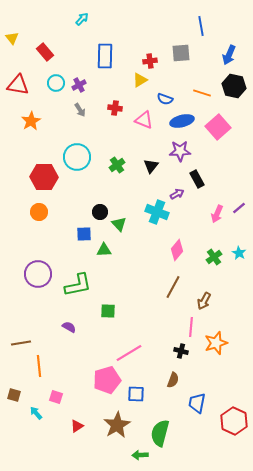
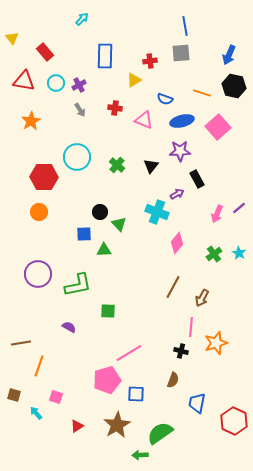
blue line at (201, 26): moved 16 px left
yellow triangle at (140, 80): moved 6 px left
red triangle at (18, 85): moved 6 px right, 4 px up
green cross at (117, 165): rotated 14 degrees counterclockwise
pink diamond at (177, 250): moved 7 px up
green cross at (214, 257): moved 3 px up
brown arrow at (204, 301): moved 2 px left, 3 px up
orange line at (39, 366): rotated 25 degrees clockwise
green semicircle at (160, 433): rotated 40 degrees clockwise
